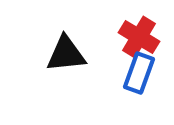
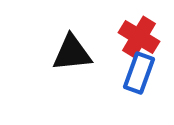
black triangle: moved 6 px right, 1 px up
